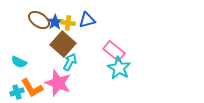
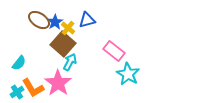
yellow cross: moved 5 px down; rotated 32 degrees clockwise
cyan semicircle: moved 1 px down; rotated 77 degrees counterclockwise
cyan star: moved 9 px right, 6 px down
pink star: rotated 16 degrees clockwise
orange L-shape: moved 1 px right
cyan cross: rotated 16 degrees counterclockwise
